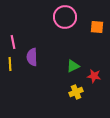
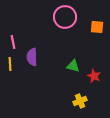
green triangle: rotated 40 degrees clockwise
red star: rotated 16 degrees clockwise
yellow cross: moved 4 px right, 9 px down
